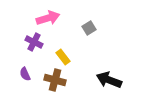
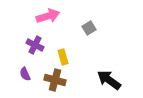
pink arrow: moved 2 px up
purple cross: moved 1 px right, 3 px down
yellow rectangle: rotated 21 degrees clockwise
black arrow: rotated 15 degrees clockwise
